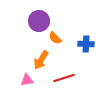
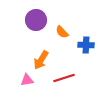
purple circle: moved 3 px left, 1 px up
orange semicircle: moved 7 px right, 6 px up
blue cross: moved 1 px down
